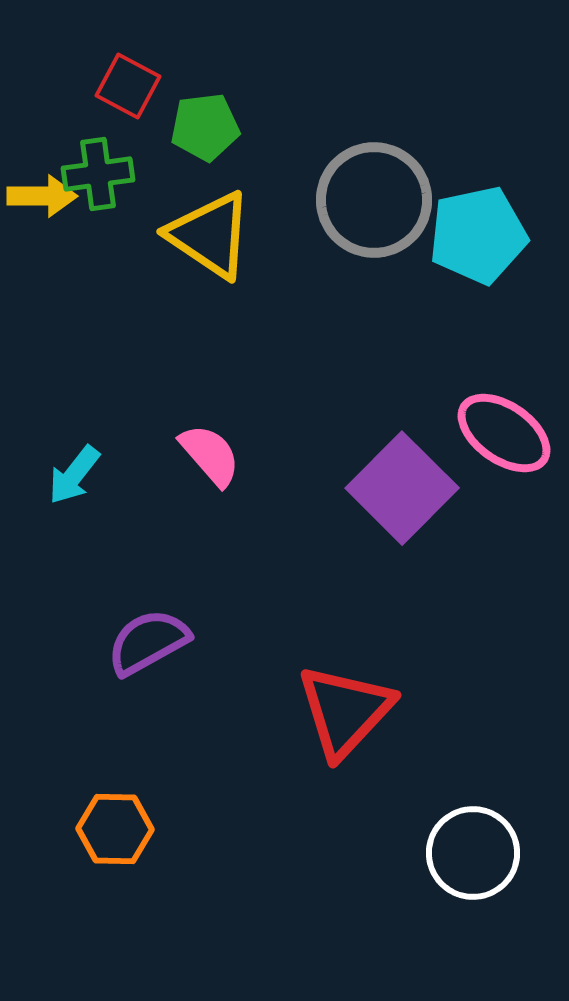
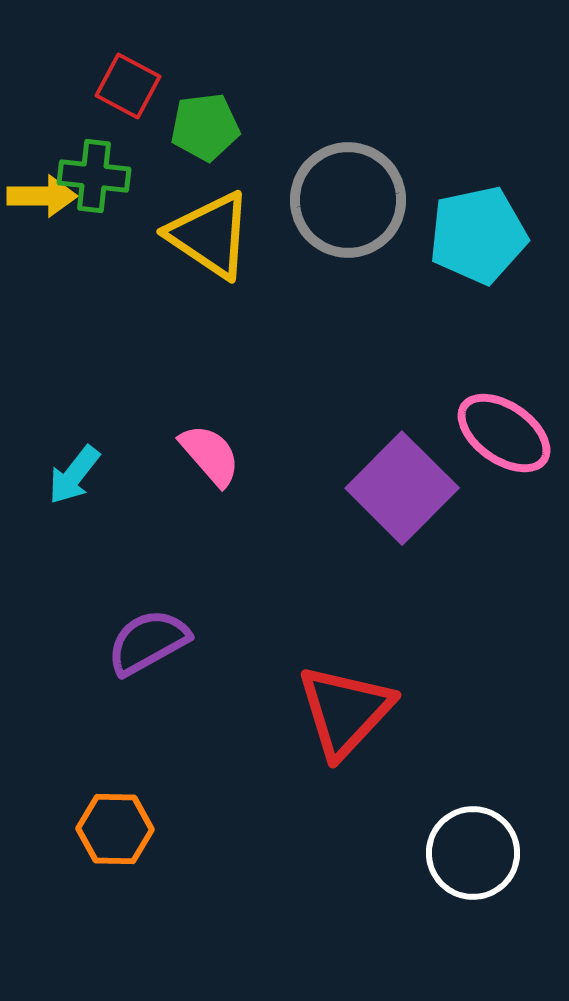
green cross: moved 4 px left, 2 px down; rotated 14 degrees clockwise
gray circle: moved 26 px left
